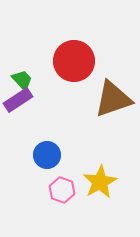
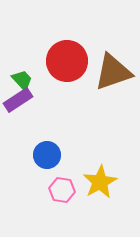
red circle: moved 7 px left
brown triangle: moved 27 px up
pink hexagon: rotated 10 degrees counterclockwise
